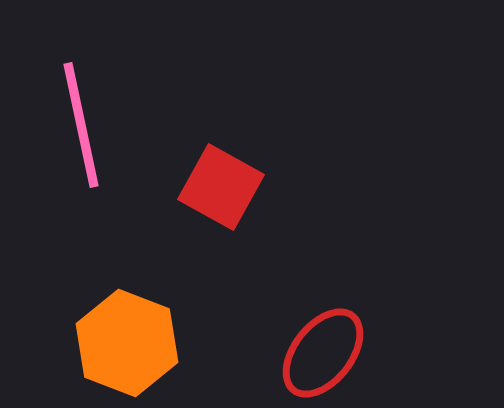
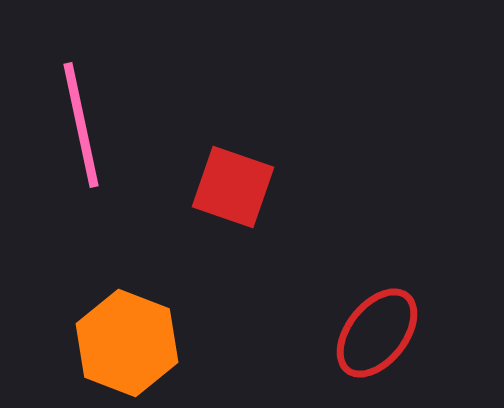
red square: moved 12 px right; rotated 10 degrees counterclockwise
red ellipse: moved 54 px right, 20 px up
